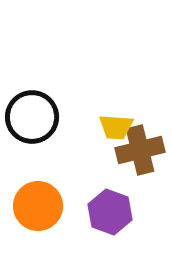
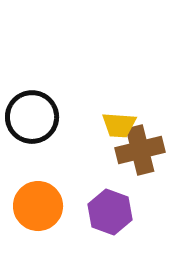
yellow trapezoid: moved 3 px right, 2 px up
